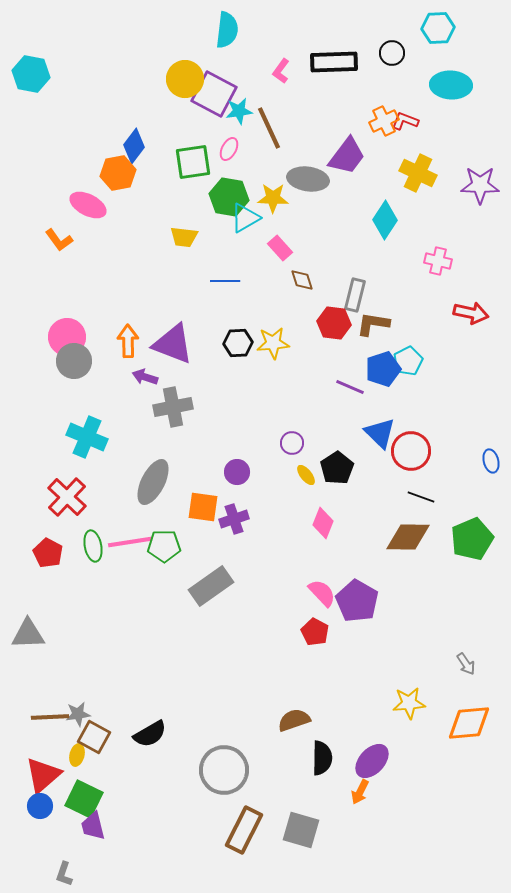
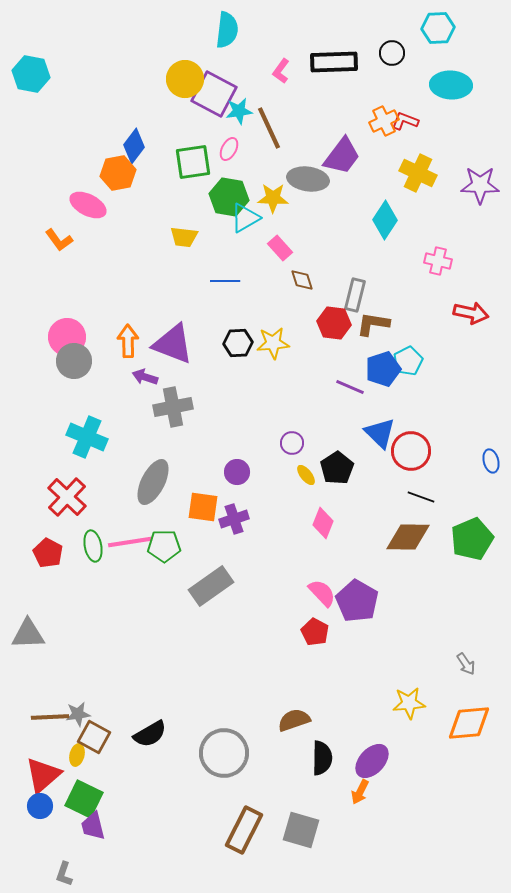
purple trapezoid at (347, 156): moved 5 px left
gray circle at (224, 770): moved 17 px up
